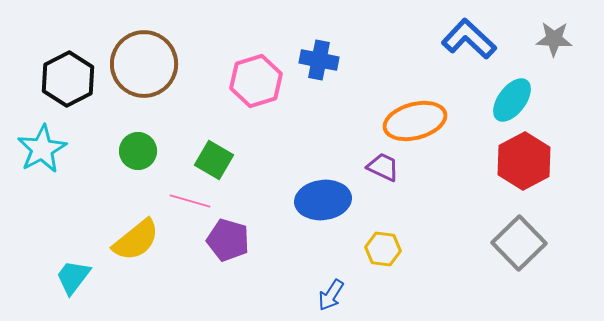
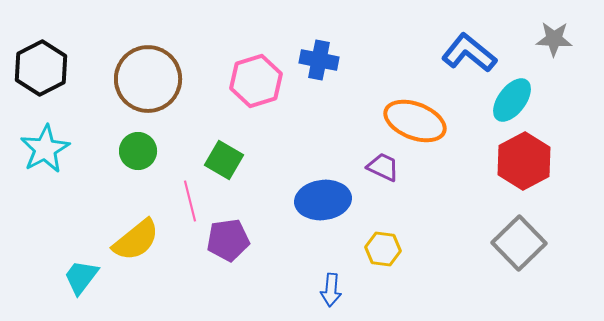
blue L-shape: moved 14 px down; rotated 4 degrees counterclockwise
brown circle: moved 4 px right, 15 px down
black hexagon: moved 27 px left, 11 px up
orange ellipse: rotated 36 degrees clockwise
cyan star: moved 3 px right
green square: moved 10 px right
pink line: rotated 60 degrees clockwise
purple pentagon: rotated 24 degrees counterclockwise
cyan trapezoid: moved 8 px right
blue arrow: moved 5 px up; rotated 28 degrees counterclockwise
